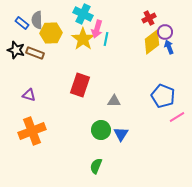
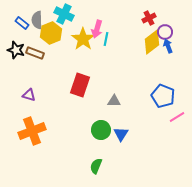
cyan cross: moved 19 px left
yellow hexagon: rotated 20 degrees counterclockwise
blue arrow: moved 1 px left, 1 px up
